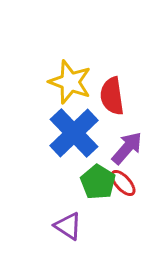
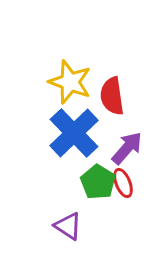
red ellipse: rotated 20 degrees clockwise
